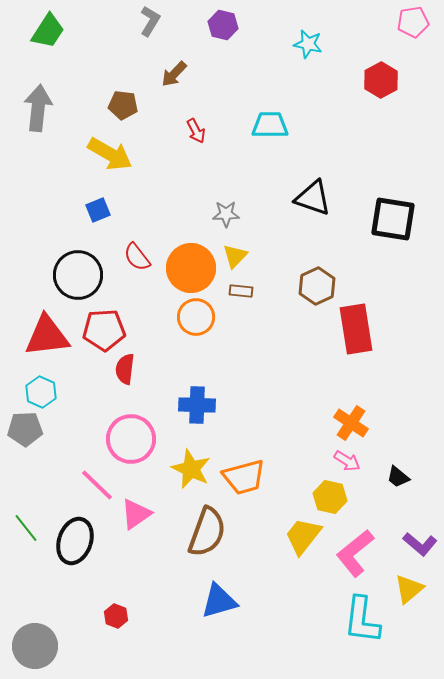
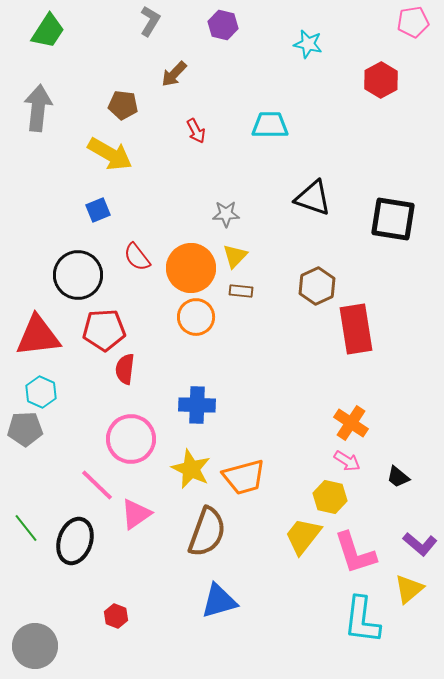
red triangle at (47, 336): moved 9 px left
pink L-shape at (355, 553): rotated 69 degrees counterclockwise
